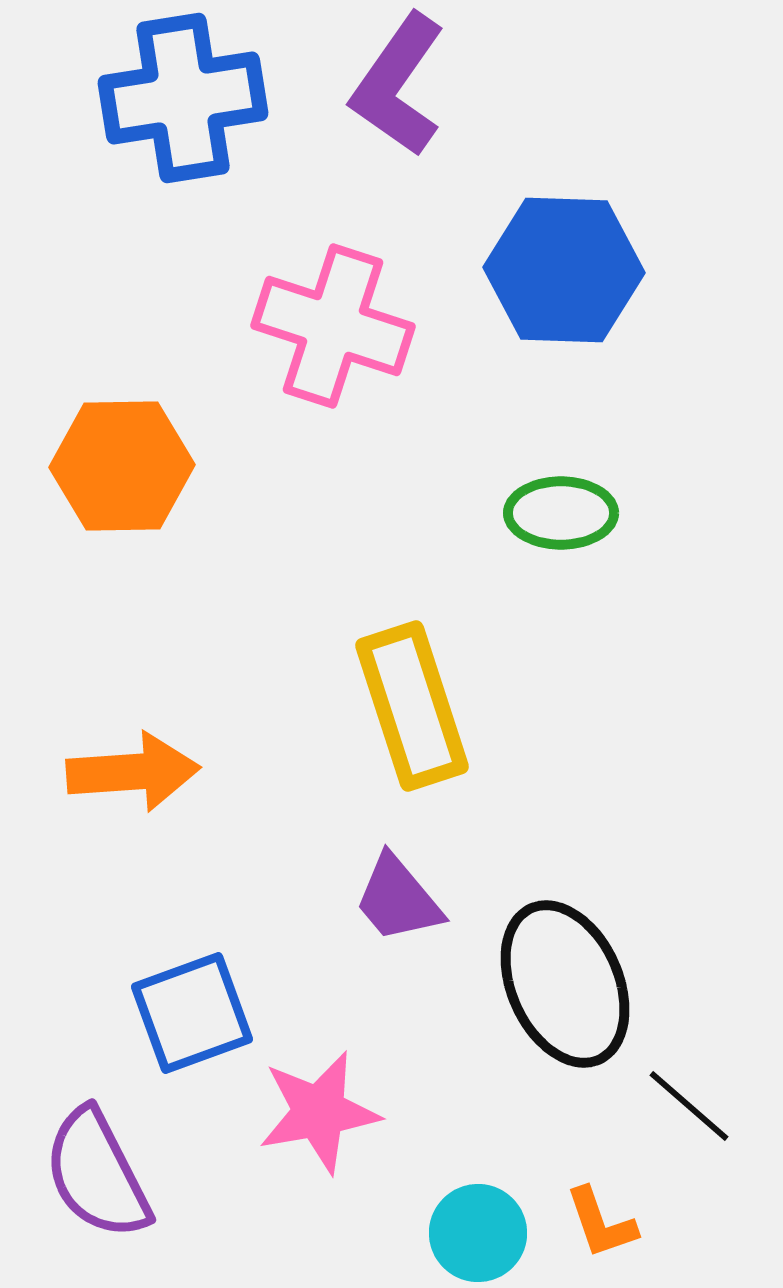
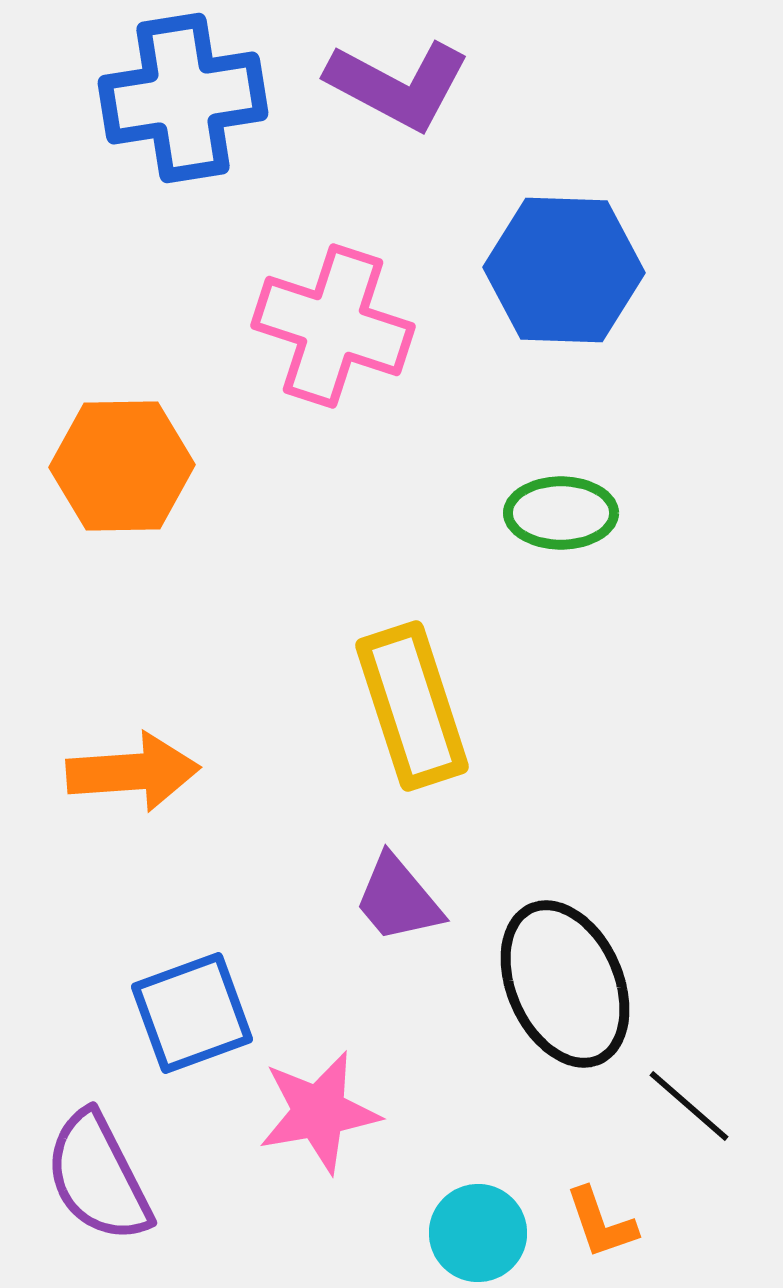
purple L-shape: rotated 97 degrees counterclockwise
purple semicircle: moved 1 px right, 3 px down
